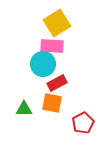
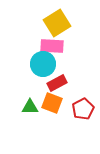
orange square: rotated 10 degrees clockwise
green triangle: moved 6 px right, 2 px up
red pentagon: moved 14 px up
